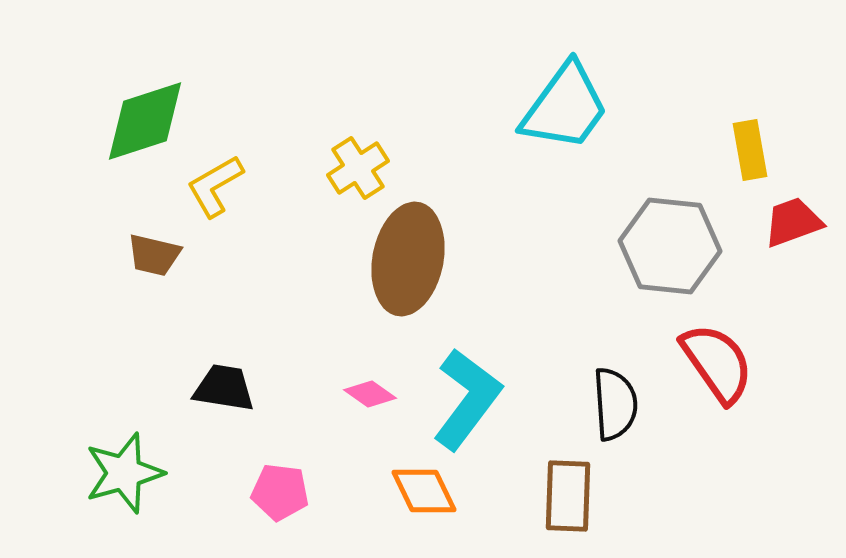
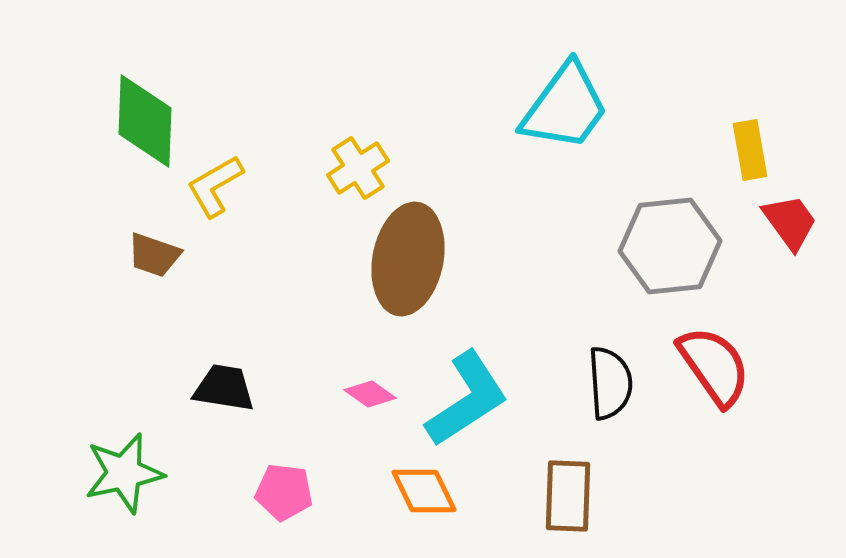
green diamond: rotated 70 degrees counterclockwise
red trapezoid: moved 3 px left; rotated 74 degrees clockwise
gray hexagon: rotated 12 degrees counterclockwise
brown trapezoid: rotated 6 degrees clockwise
red semicircle: moved 3 px left, 3 px down
cyan L-shape: rotated 20 degrees clockwise
black semicircle: moved 5 px left, 21 px up
green star: rotated 4 degrees clockwise
pink pentagon: moved 4 px right
